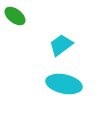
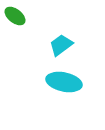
cyan ellipse: moved 2 px up
